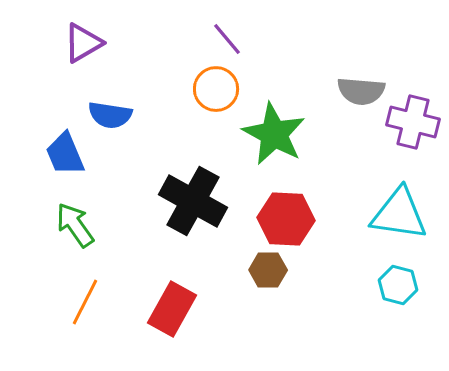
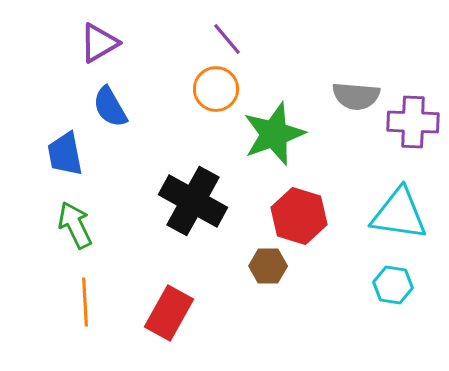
purple triangle: moved 16 px right
gray semicircle: moved 5 px left, 5 px down
blue semicircle: moved 8 px up; rotated 51 degrees clockwise
purple cross: rotated 12 degrees counterclockwise
green star: rotated 24 degrees clockwise
blue trapezoid: rotated 12 degrees clockwise
red hexagon: moved 13 px right, 3 px up; rotated 14 degrees clockwise
green arrow: rotated 9 degrees clockwise
brown hexagon: moved 4 px up
cyan hexagon: moved 5 px left; rotated 6 degrees counterclockwise
orange line: rotated 30 degrees counterclockwise
red rectangle: moved 3 px left, 4 px down
